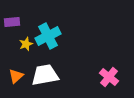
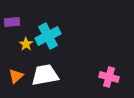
yellow star: rotated 16 degrees counterclockwise
pink cross: rotated 24 degrees counterclockwise
